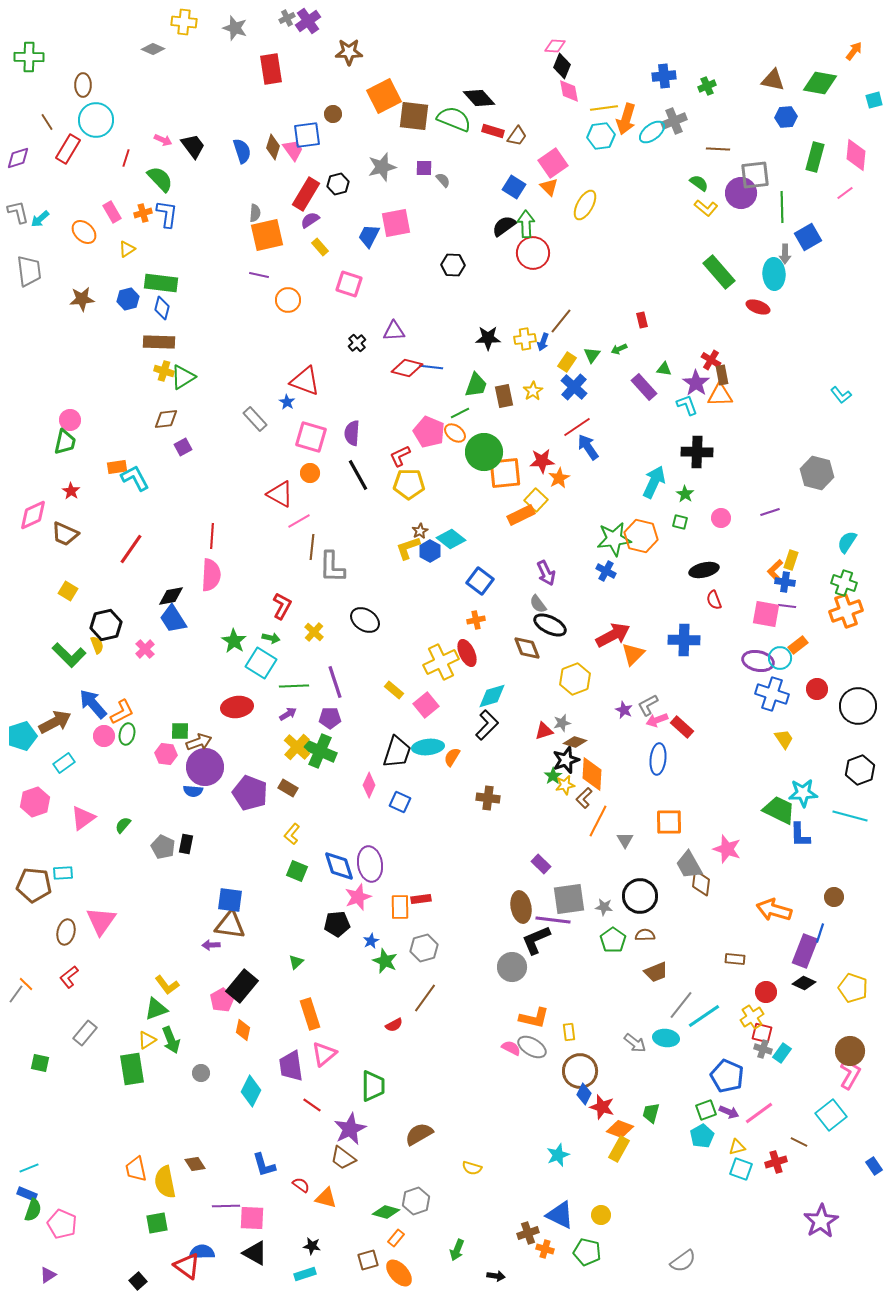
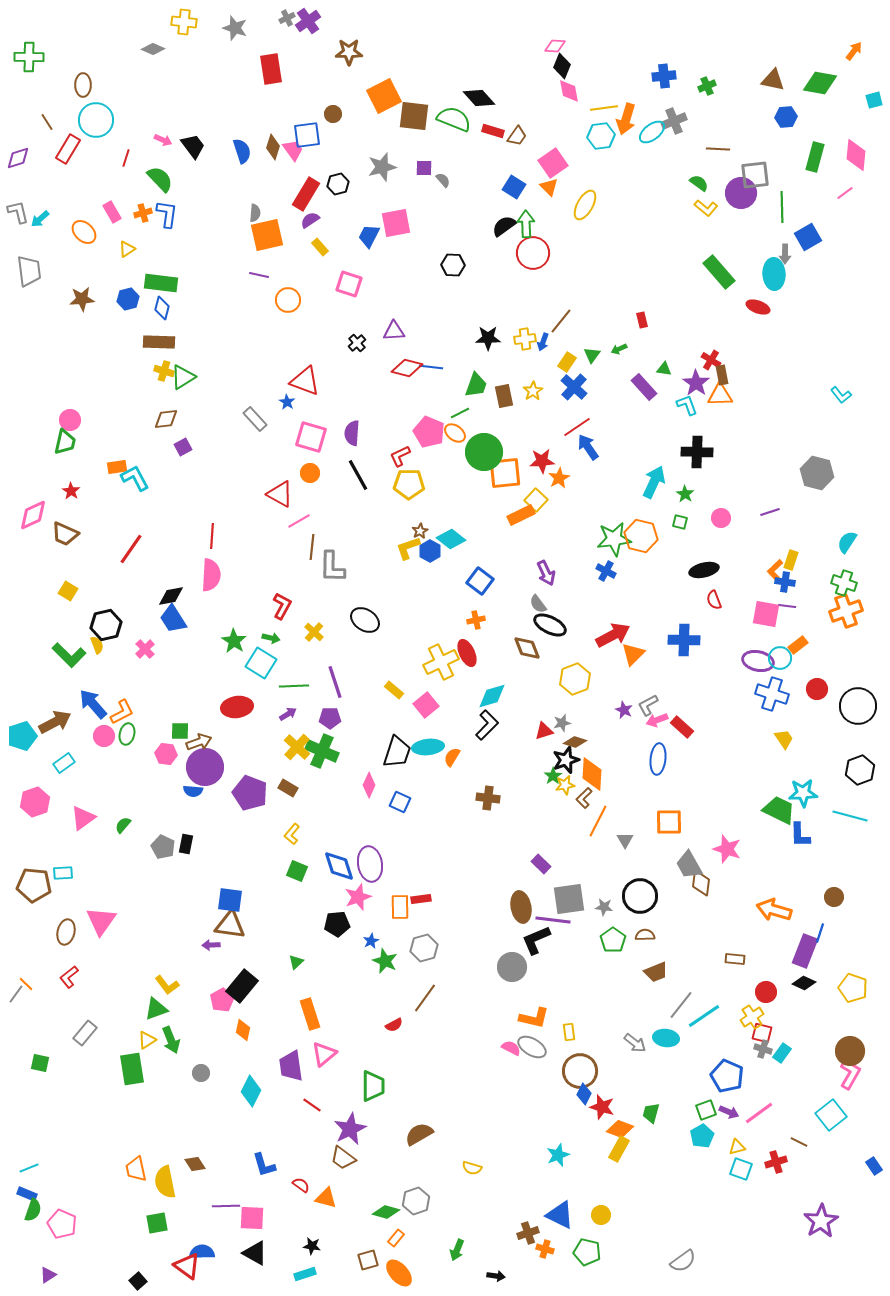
green cross at (320, 751): moved 2 px right
